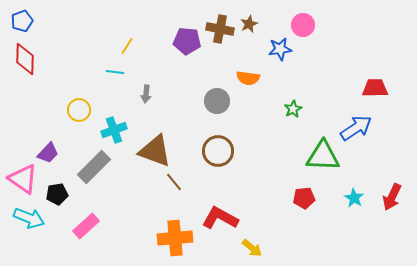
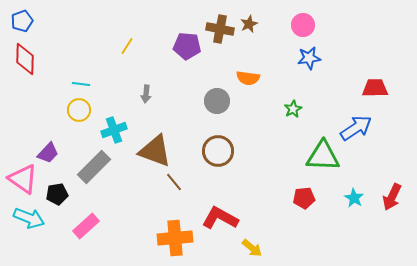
purple pentagon: moved 5 px down
blue star: moved 29 px right, 9 px down
cyan line: moved 34 px left, 12 px down
